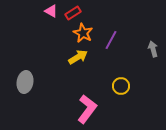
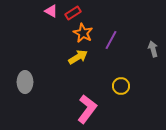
gray ellipse: rotated 10 degrees counterclockwise
